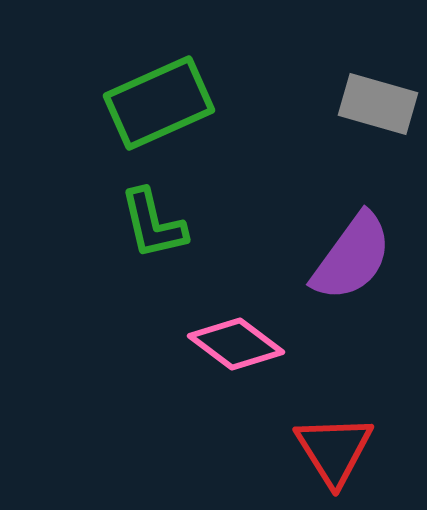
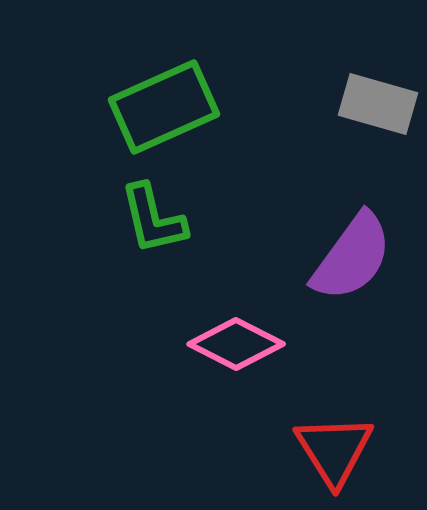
green rectangle: moved 5 px right, 4 px down
green L-shape: moved 5 px up
pink diamond: rotated 10 degrees counterclockwise
